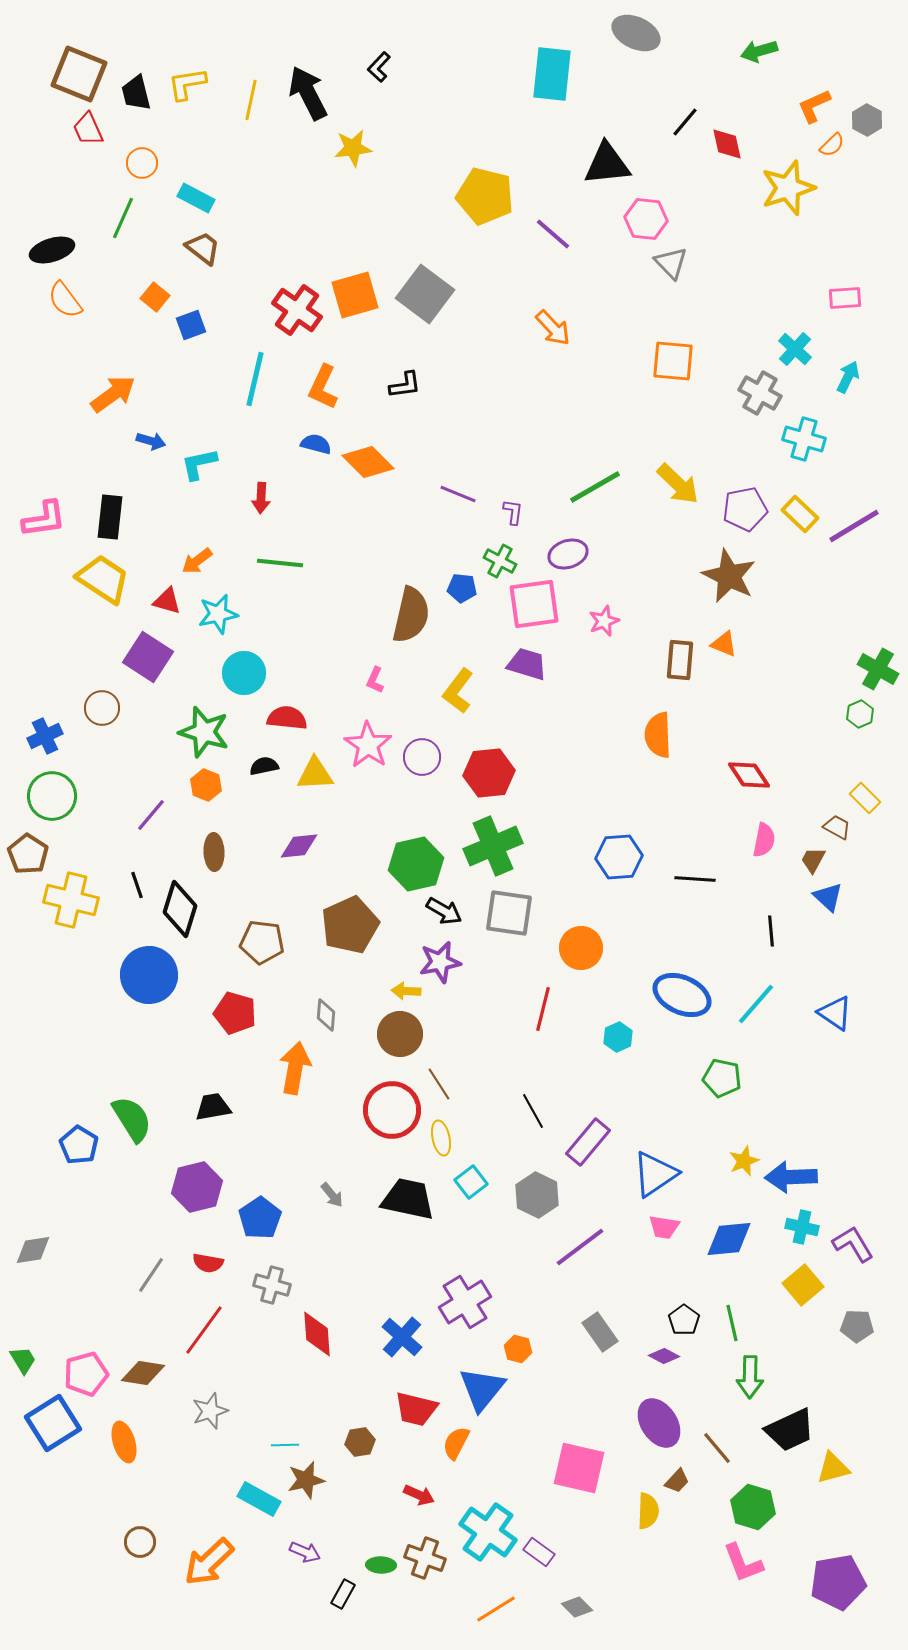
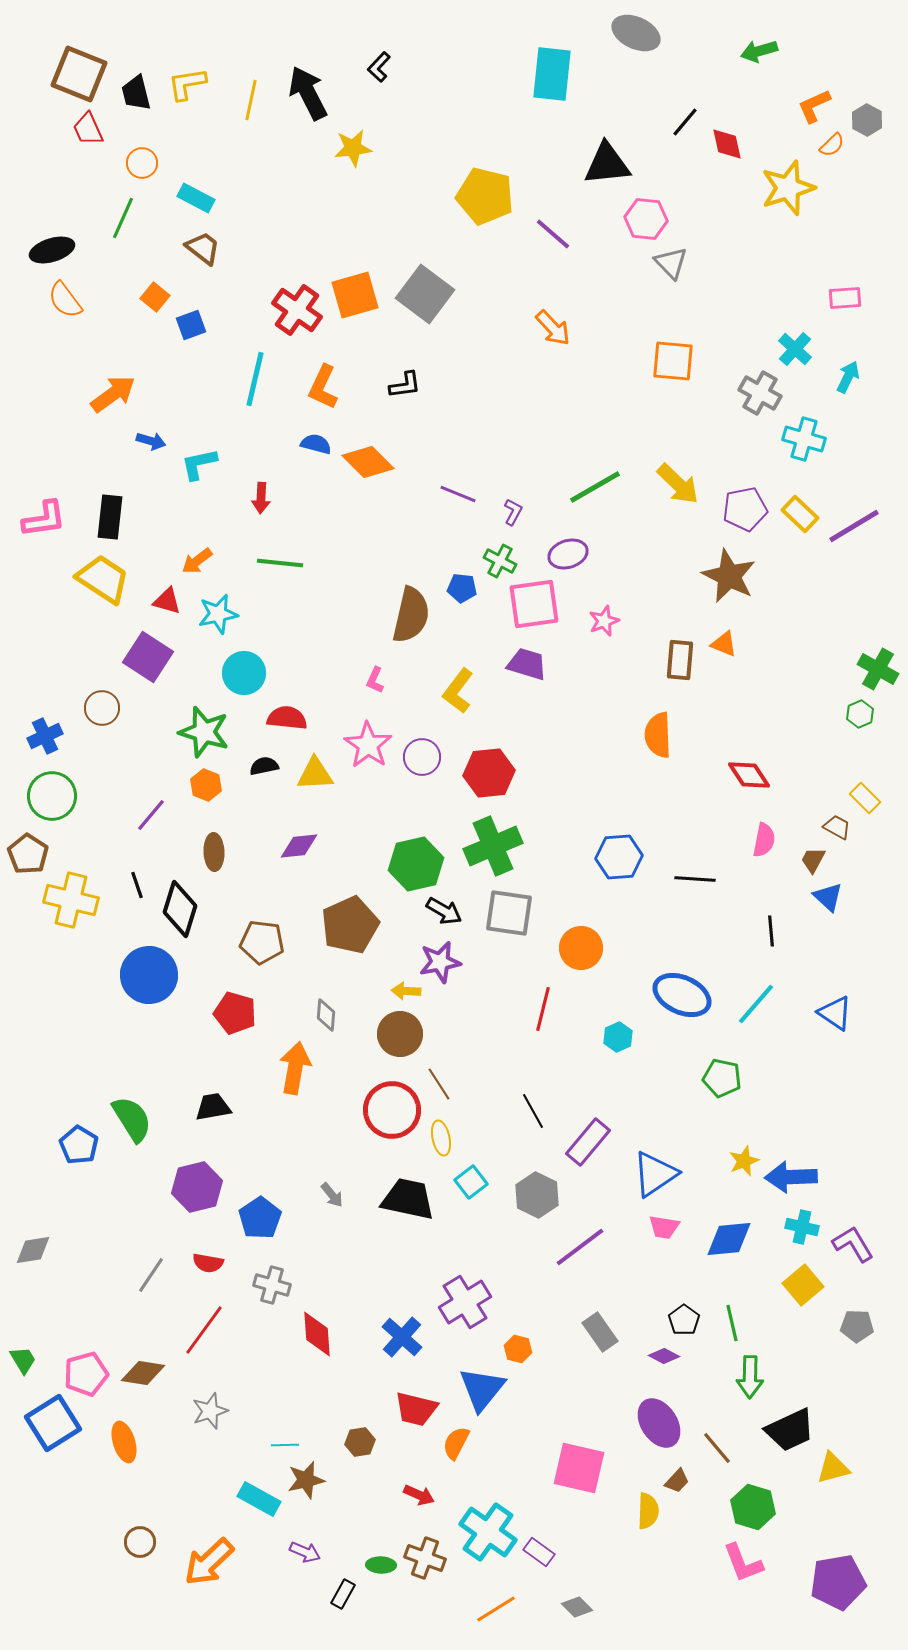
purple L-shape at (513, 512): rotated 20 degrees clockwise
